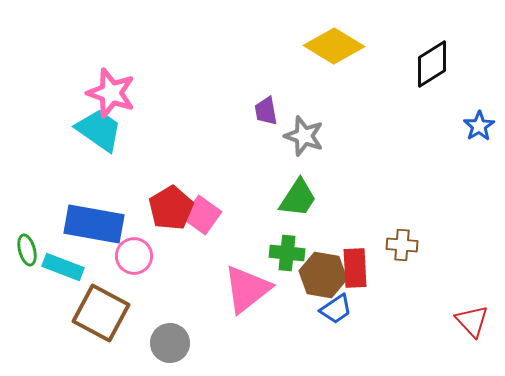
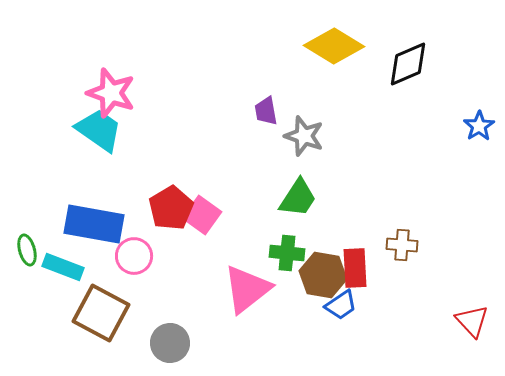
black diamond: moved 24 px left; rotated 9 degrees clockwise
blue trapezoid: moved 5 px right, 4 px up
